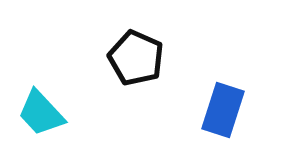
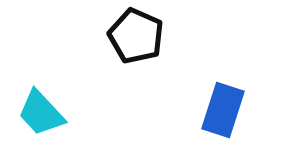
black pentagon: moved 22 px up
